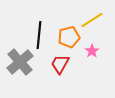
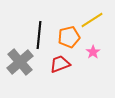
pink star: moved 1 px right, 1 px down
red trapezoid: rotated 40 degrees clockwise
